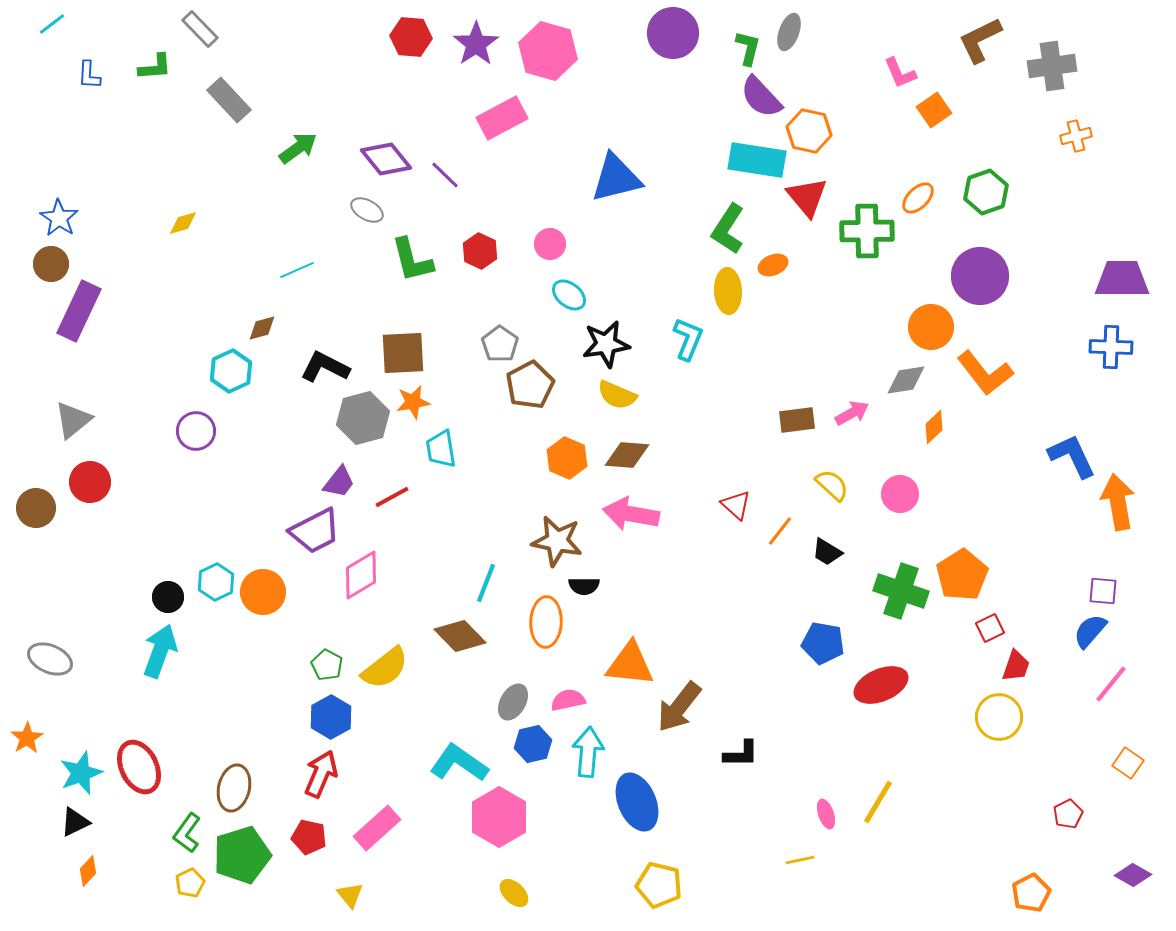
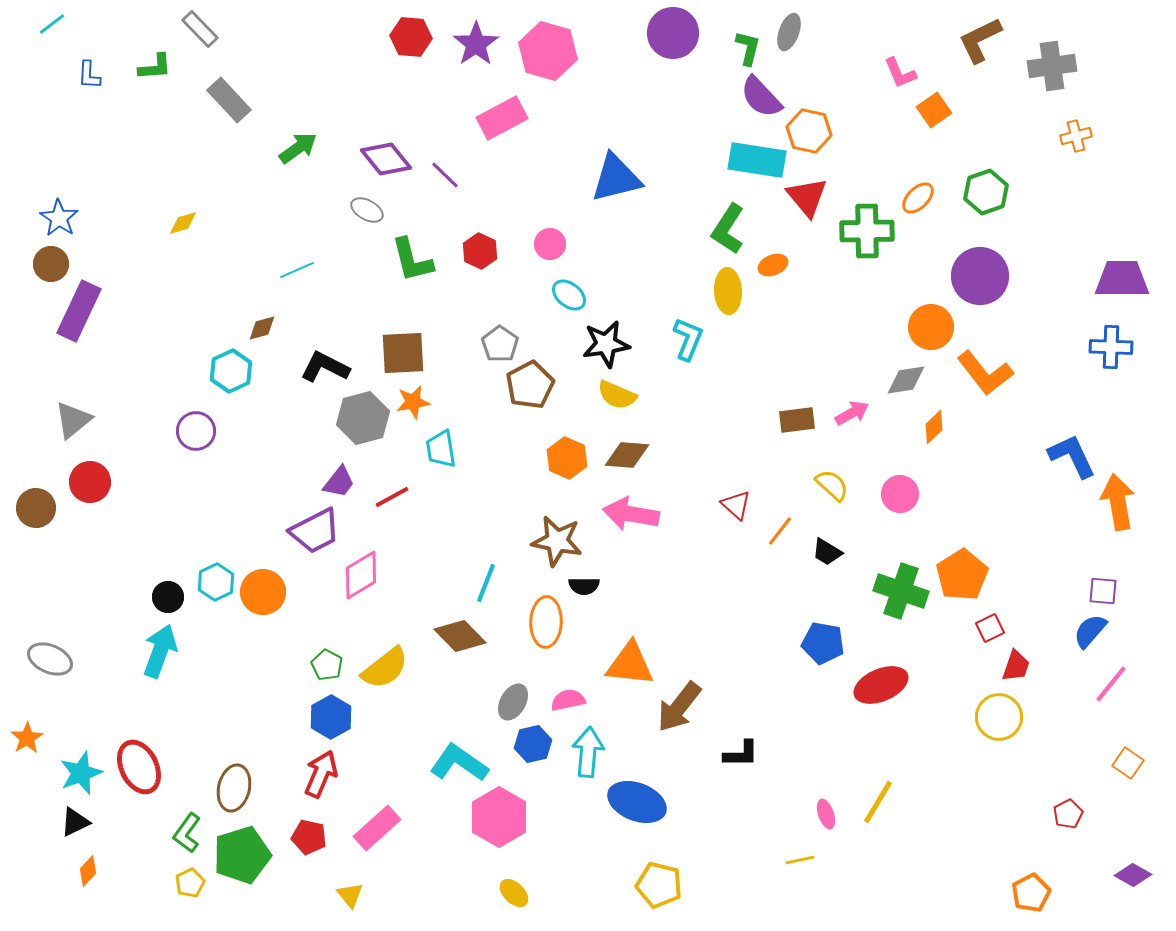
blue ellipse at (637, 802): rotated 46 degrees counterclockwise
